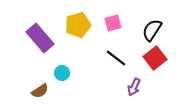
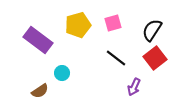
purple rectangle: moved 2 px left, 2 px down; rotated 12 degrees counterclockwise
